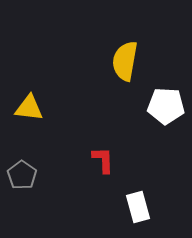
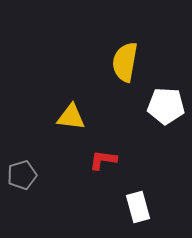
yellow semicircle: moved 1 px down
yellow triangle: moved 42 px right, 9 px down
red L-shape: rotated 80 degrees counterclockwise
gray pentagon: rotated 20 degrees clockwise
